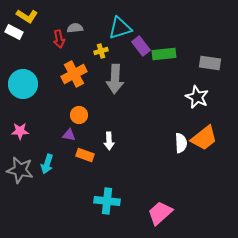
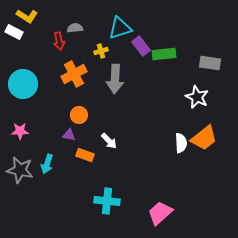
red arrow: moved 2 px down
white arrow: rotated 42 degrees counterclockwise
